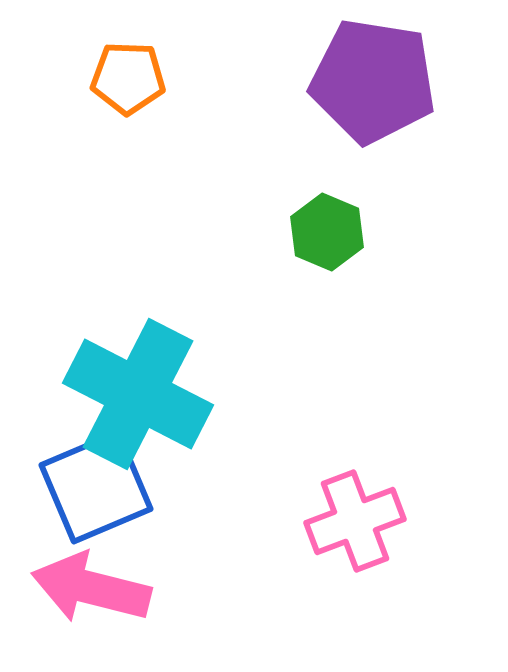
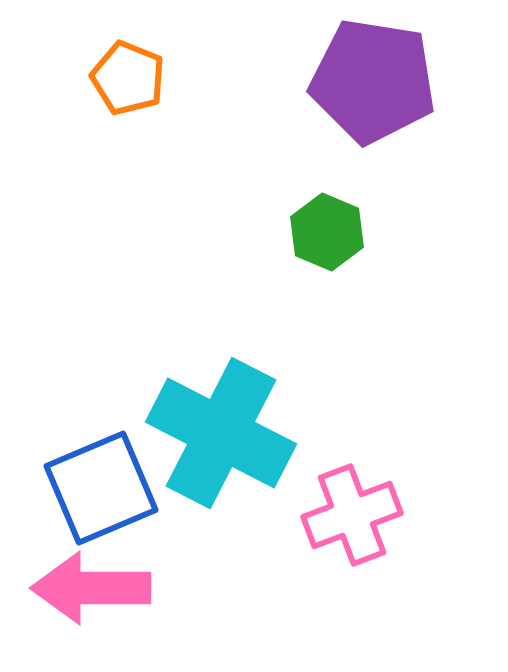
orange pentagon: rotated 20 degrees clockwise
cyan cross: moved 83 px right, 39 px down
blue square: moved 5 px right, 1 px down
pink cross: moved 3 px left, 6 px up
pink arrow: rotated 14 degrees counterclockwise
